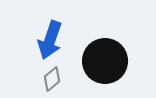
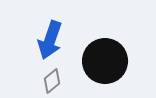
gray diamond: moved 2 px down
